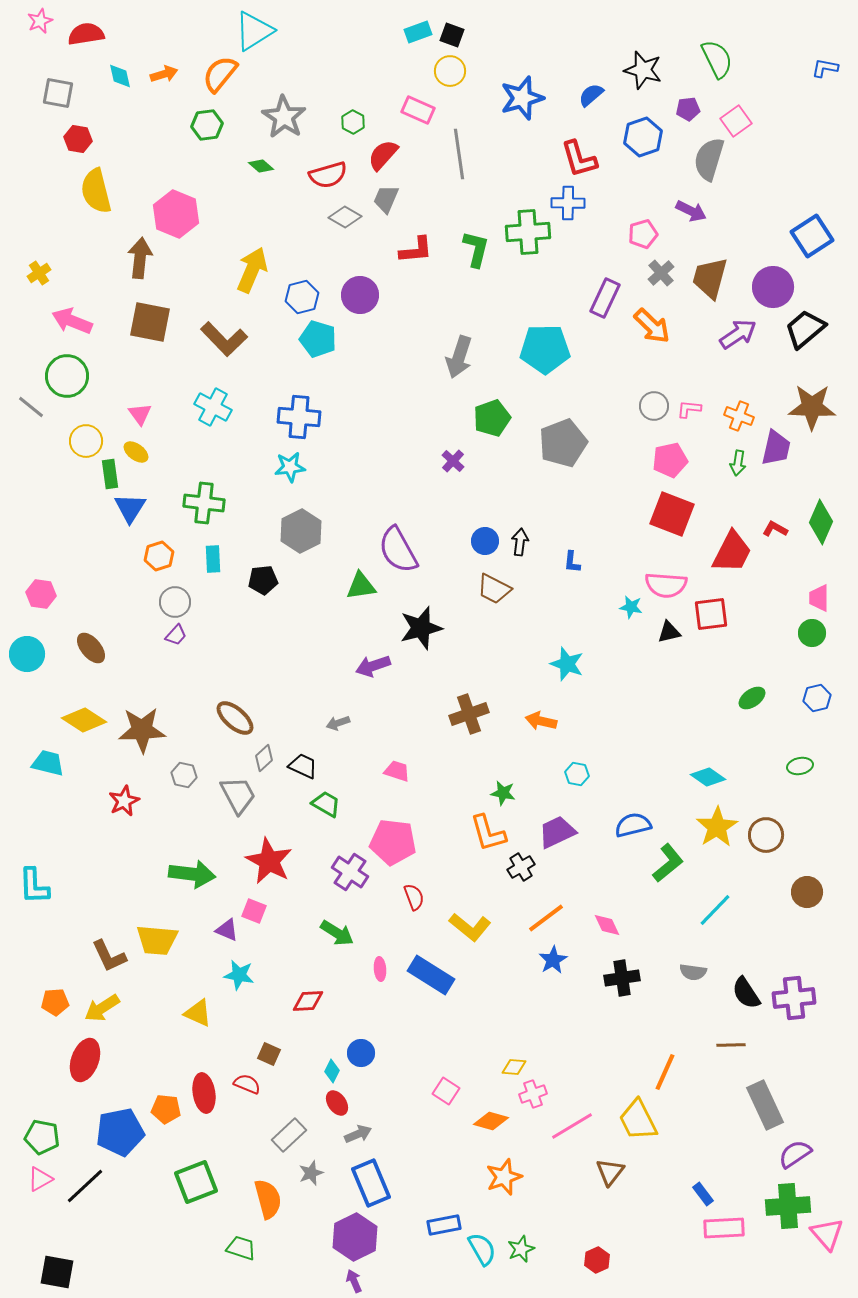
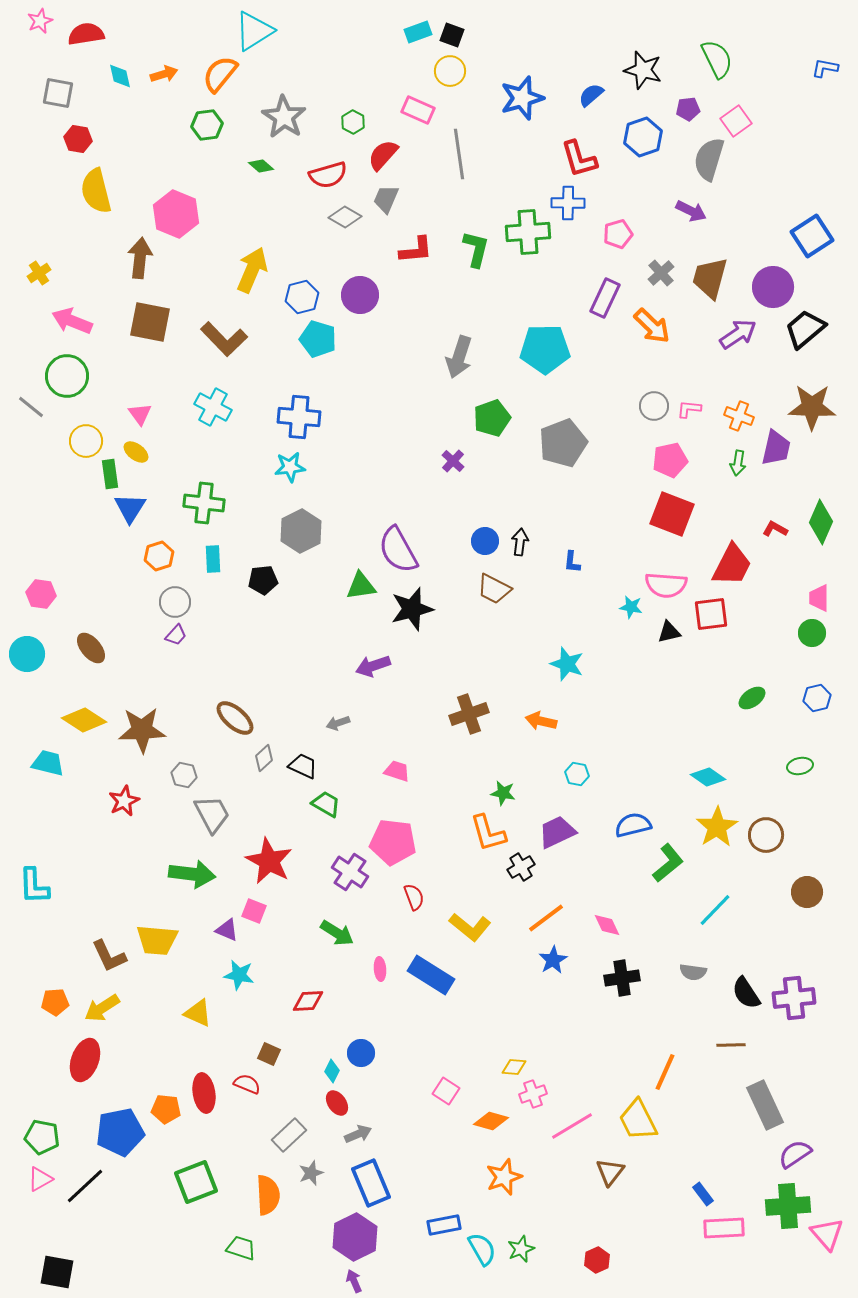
pink pentagon at (643, 234): moved 25 px left
red trapezoid at (732, 552): moved 13 px down
black star at (421, 628): moved 9 px left, 19 px up
gray trapezoid at (238, 795): moved 26 px left, 19 px down
orange semicircle at (268, 1199): moved 4 px up; rotated 12 degrees clockwise
